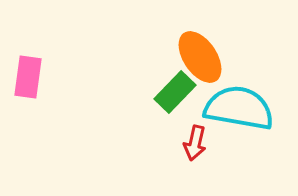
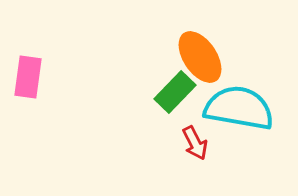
red arrow: rotated 40 degrees counterclockwise
